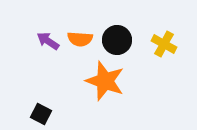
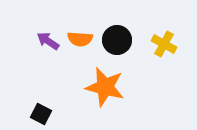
orange star: moved 6 px down; rotated 6 degrees counterclockwise
